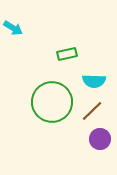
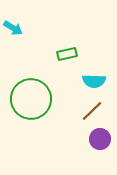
green circle: moved 21 px left, 3 px up
